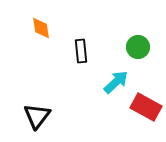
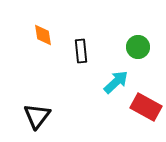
orange diamond: moved 2 px right, 7 px down
